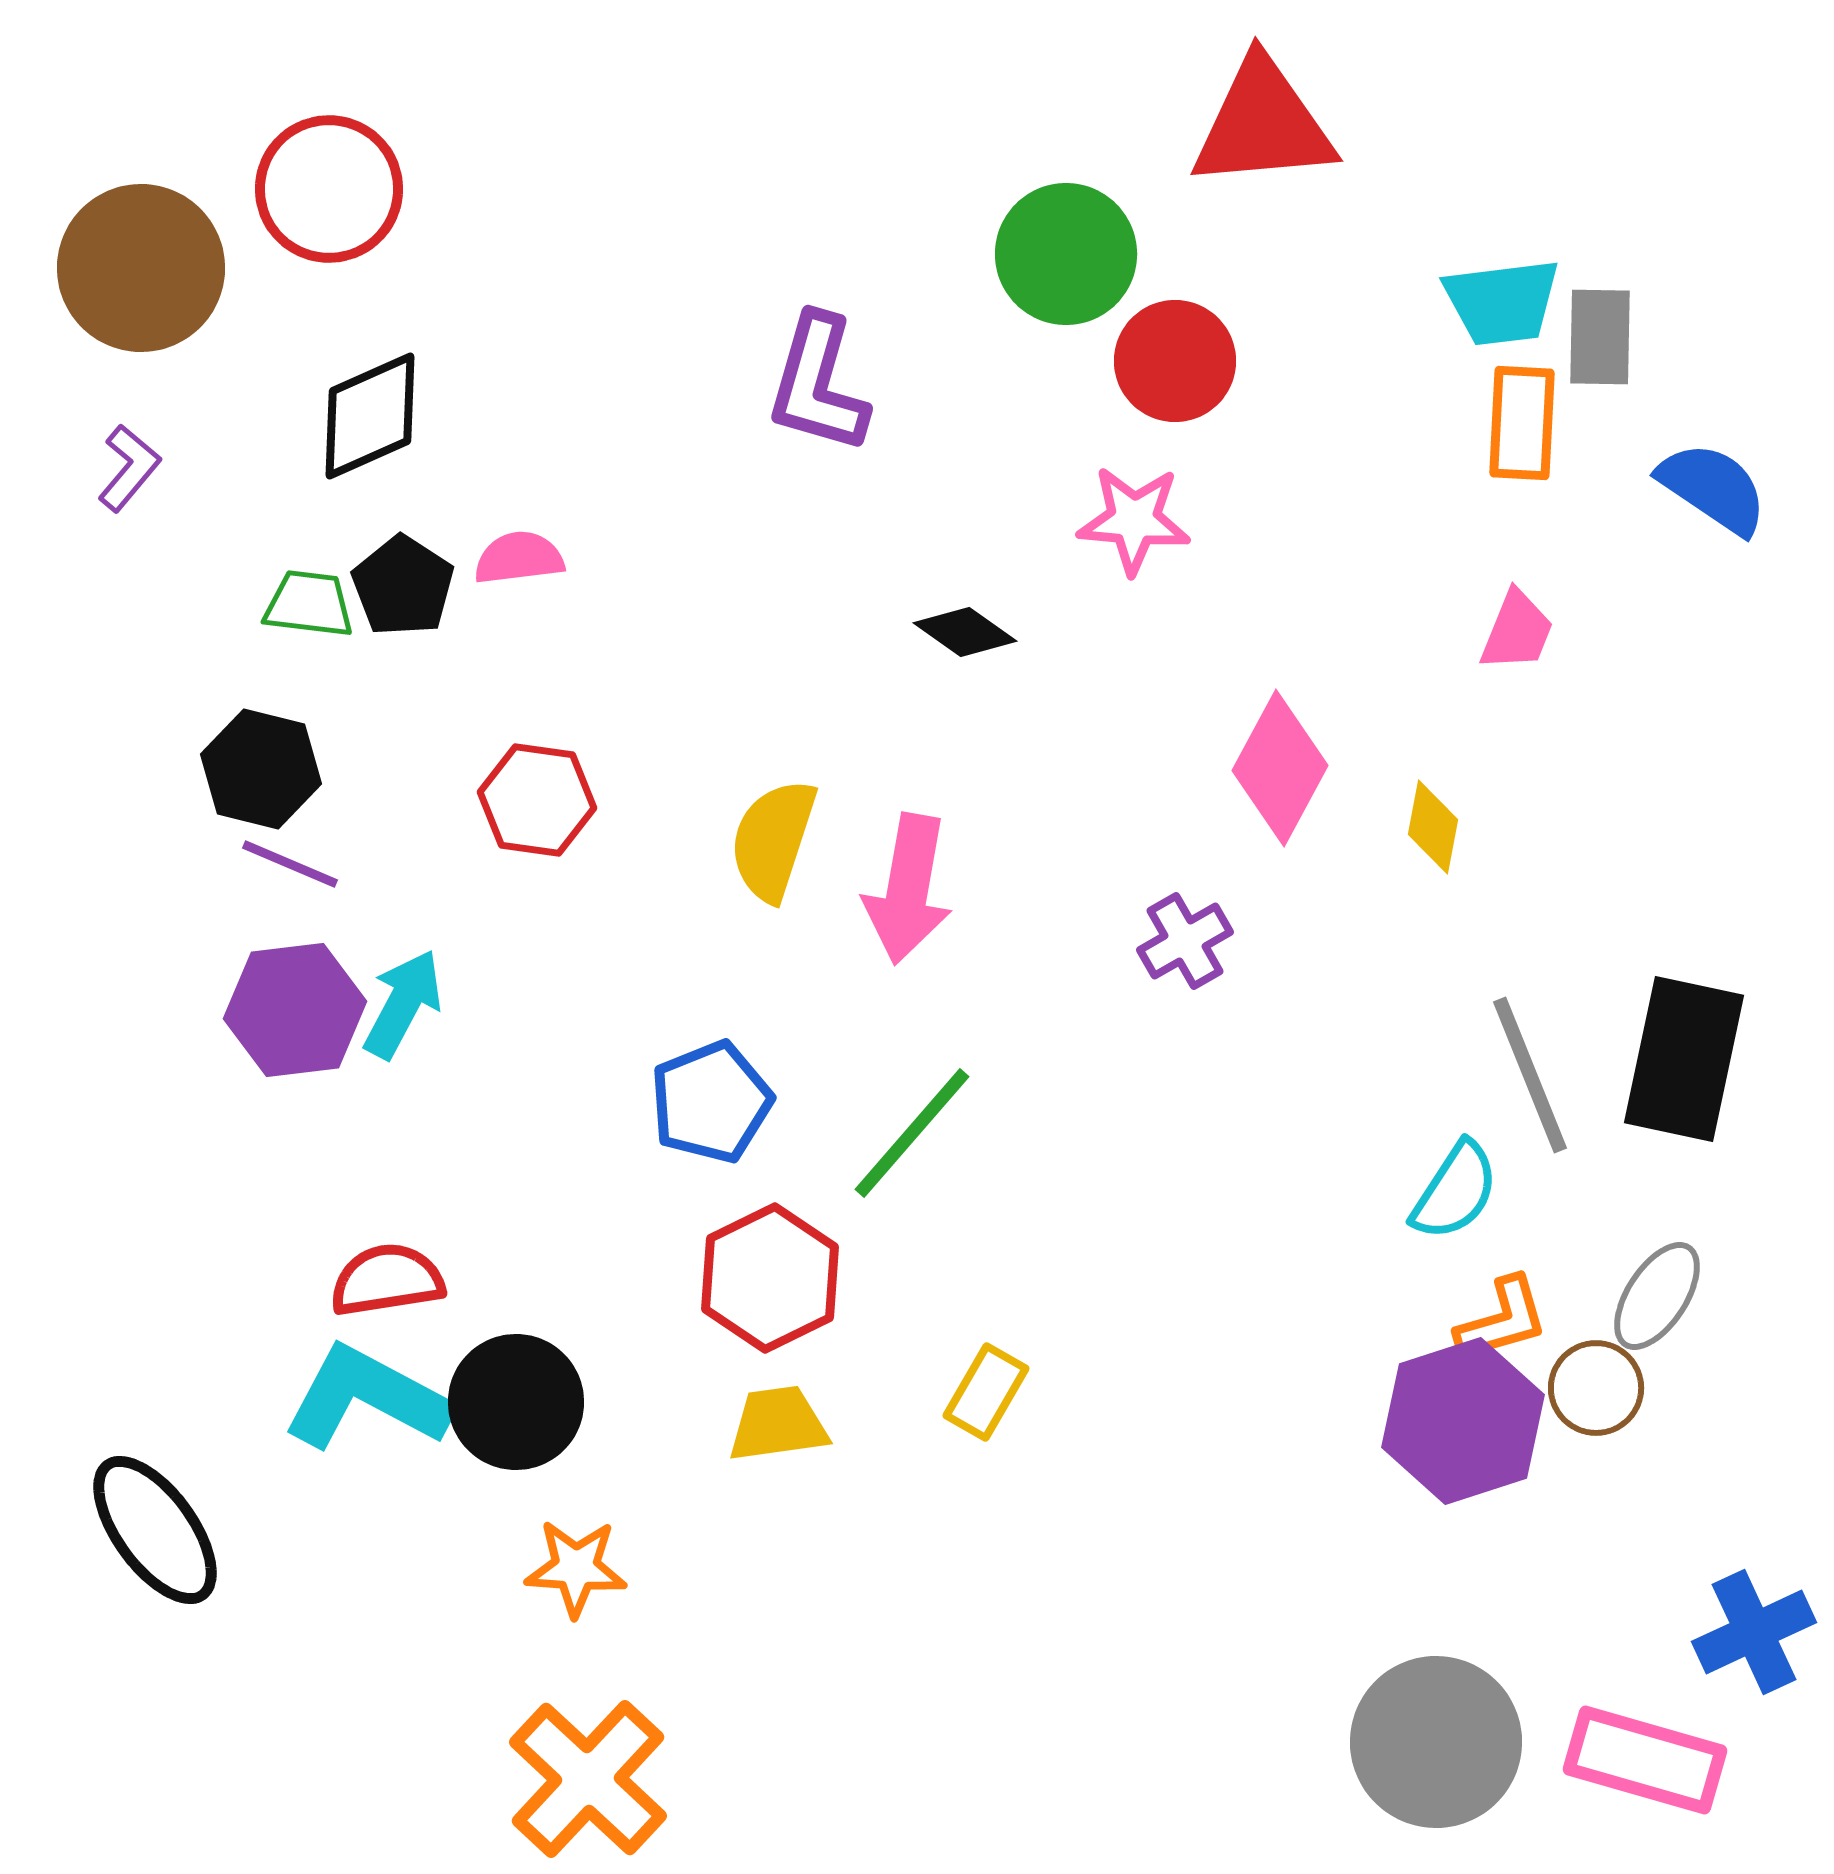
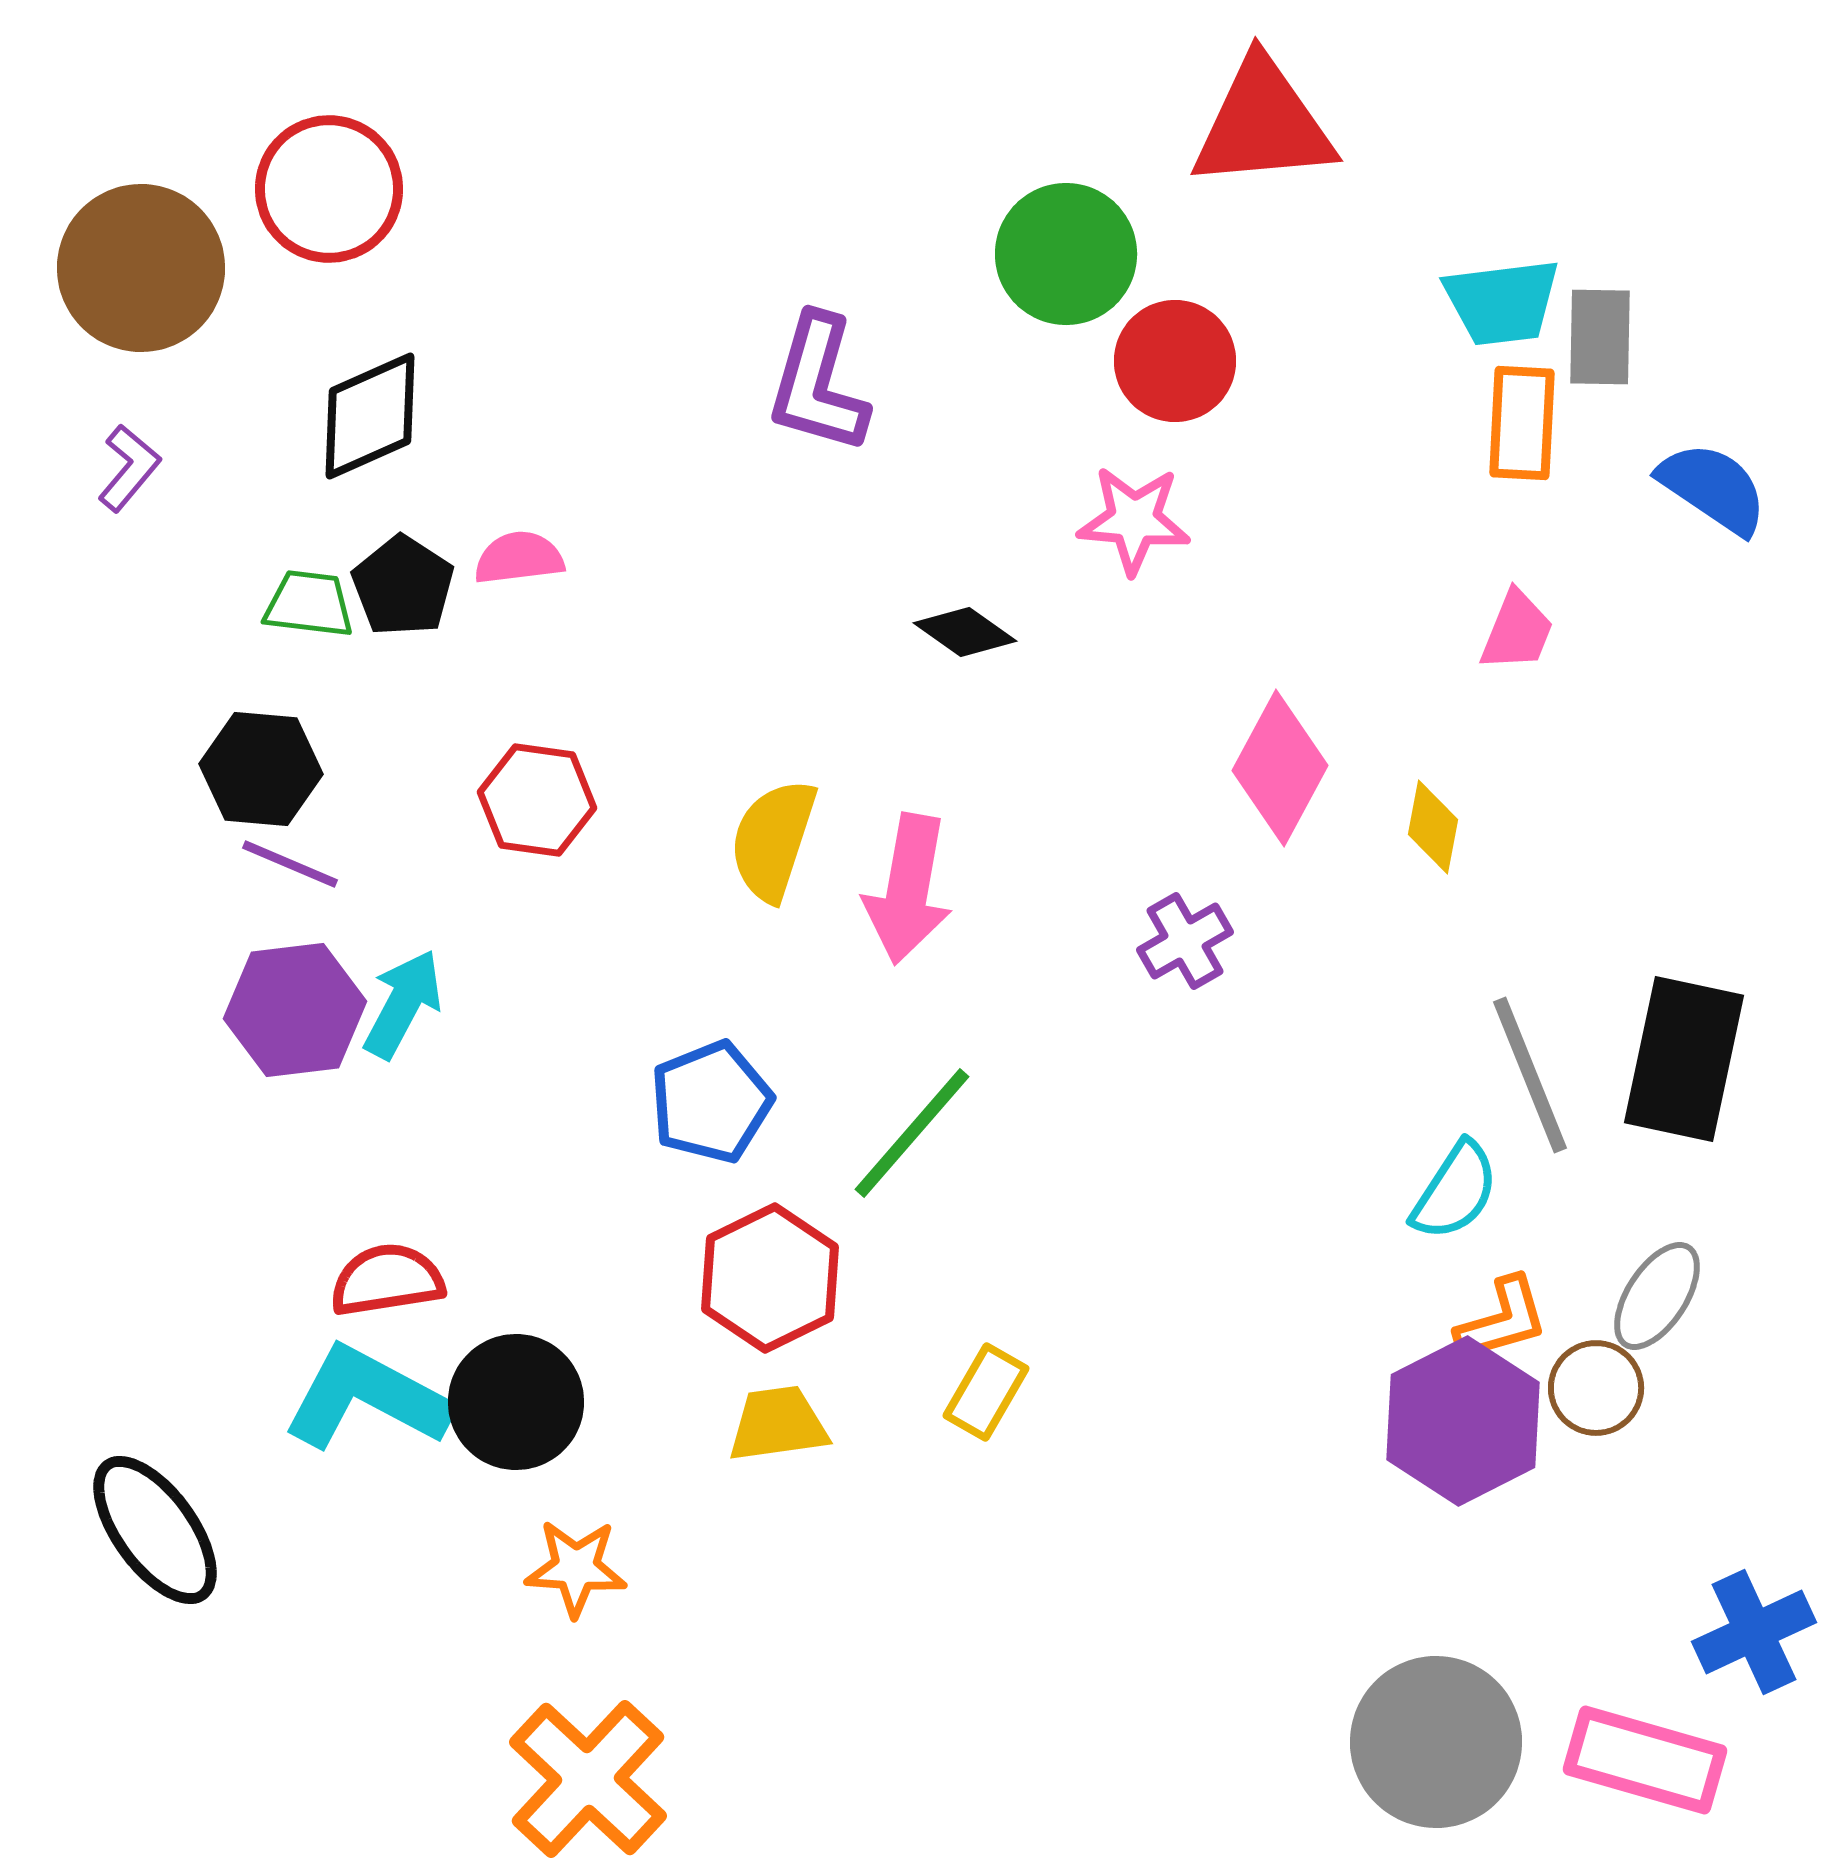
black hexagon at (261, 769): rotated 9 degrees counterclockwise
purple hexagon at (1463, 1421): rotated 9 degrees counterclockwise
